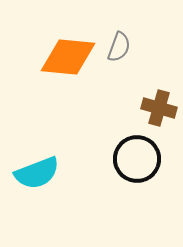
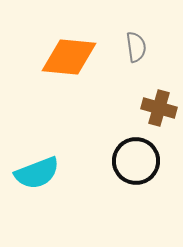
gray semicircle: moved 17 px right; rotated 28 degrees counterclockwise
orange diamond: moved 1 px right
black circle: moved 1 px left, 2 px down
